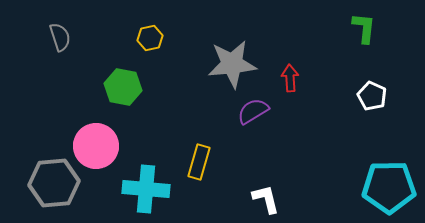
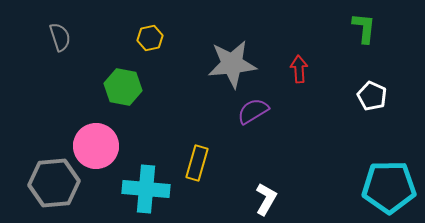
red arrow: moved 9 px right, 9 px up
yellow rectangle: moved 2 px left, 1 px down
white L-shape: rotated 44 degrees clockwise
